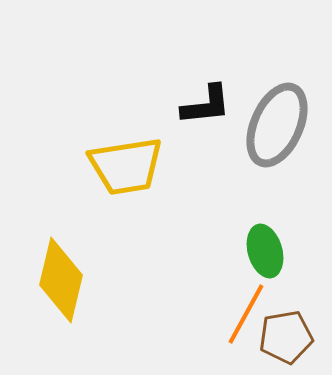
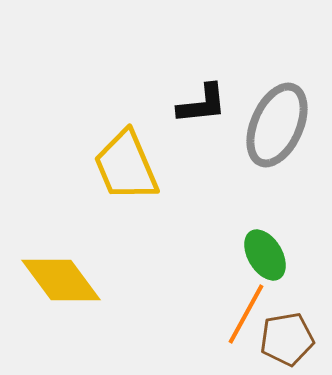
black L-shape: moved 4 px left, 1 px up
yellow trapezoid: rotated 76 degrees clockwise
green ellipse: moved 4 px down; rotated 15 degrees counterclockwise
yellow diamond: rotated 50 degrees counterclockwise
brown pentagon: moved 1 px right, 2 px down
